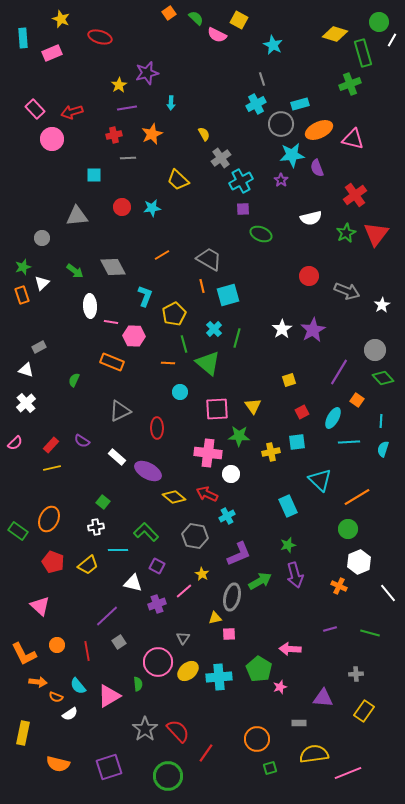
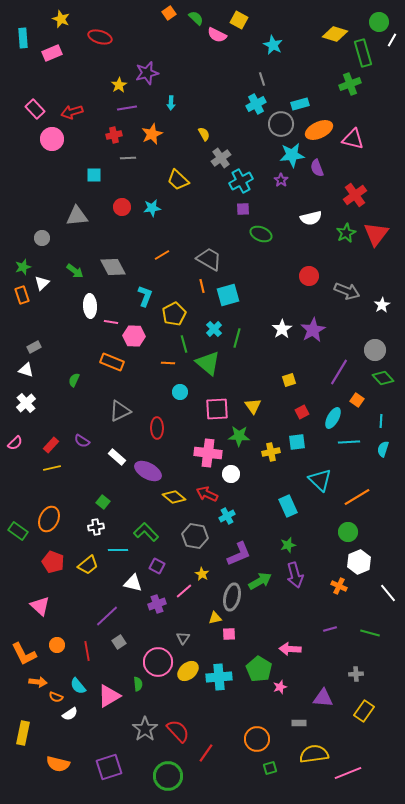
gray rectangle at (39, 347): moved 5 px left
green circle at (348, 529): moved 3 px down
